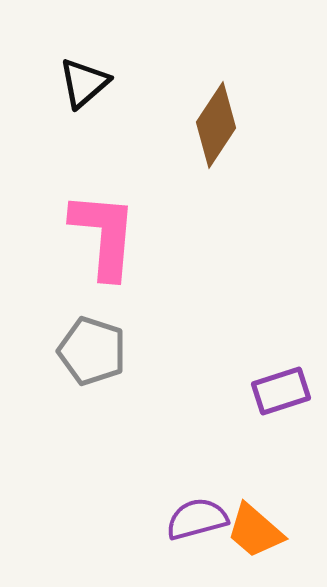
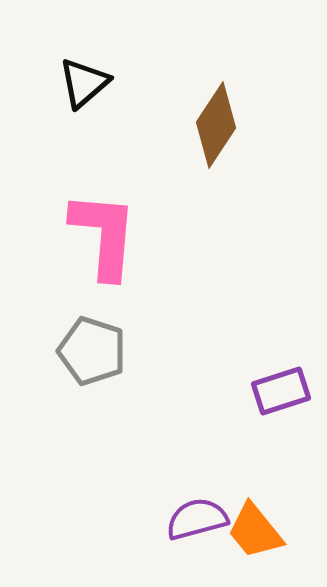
orange trapezoid: rotated 10 degrees clockwise
